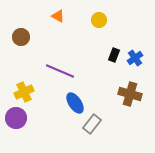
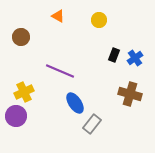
purple circle: moved 2 px up
